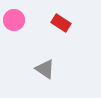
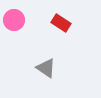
gray triangle: moved 1 px right, 1 px up
